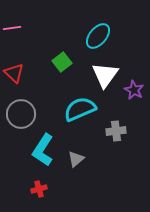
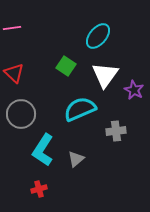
green square: moved 4 px right, 4 px down; rotated 18 degrees counterclockwise
